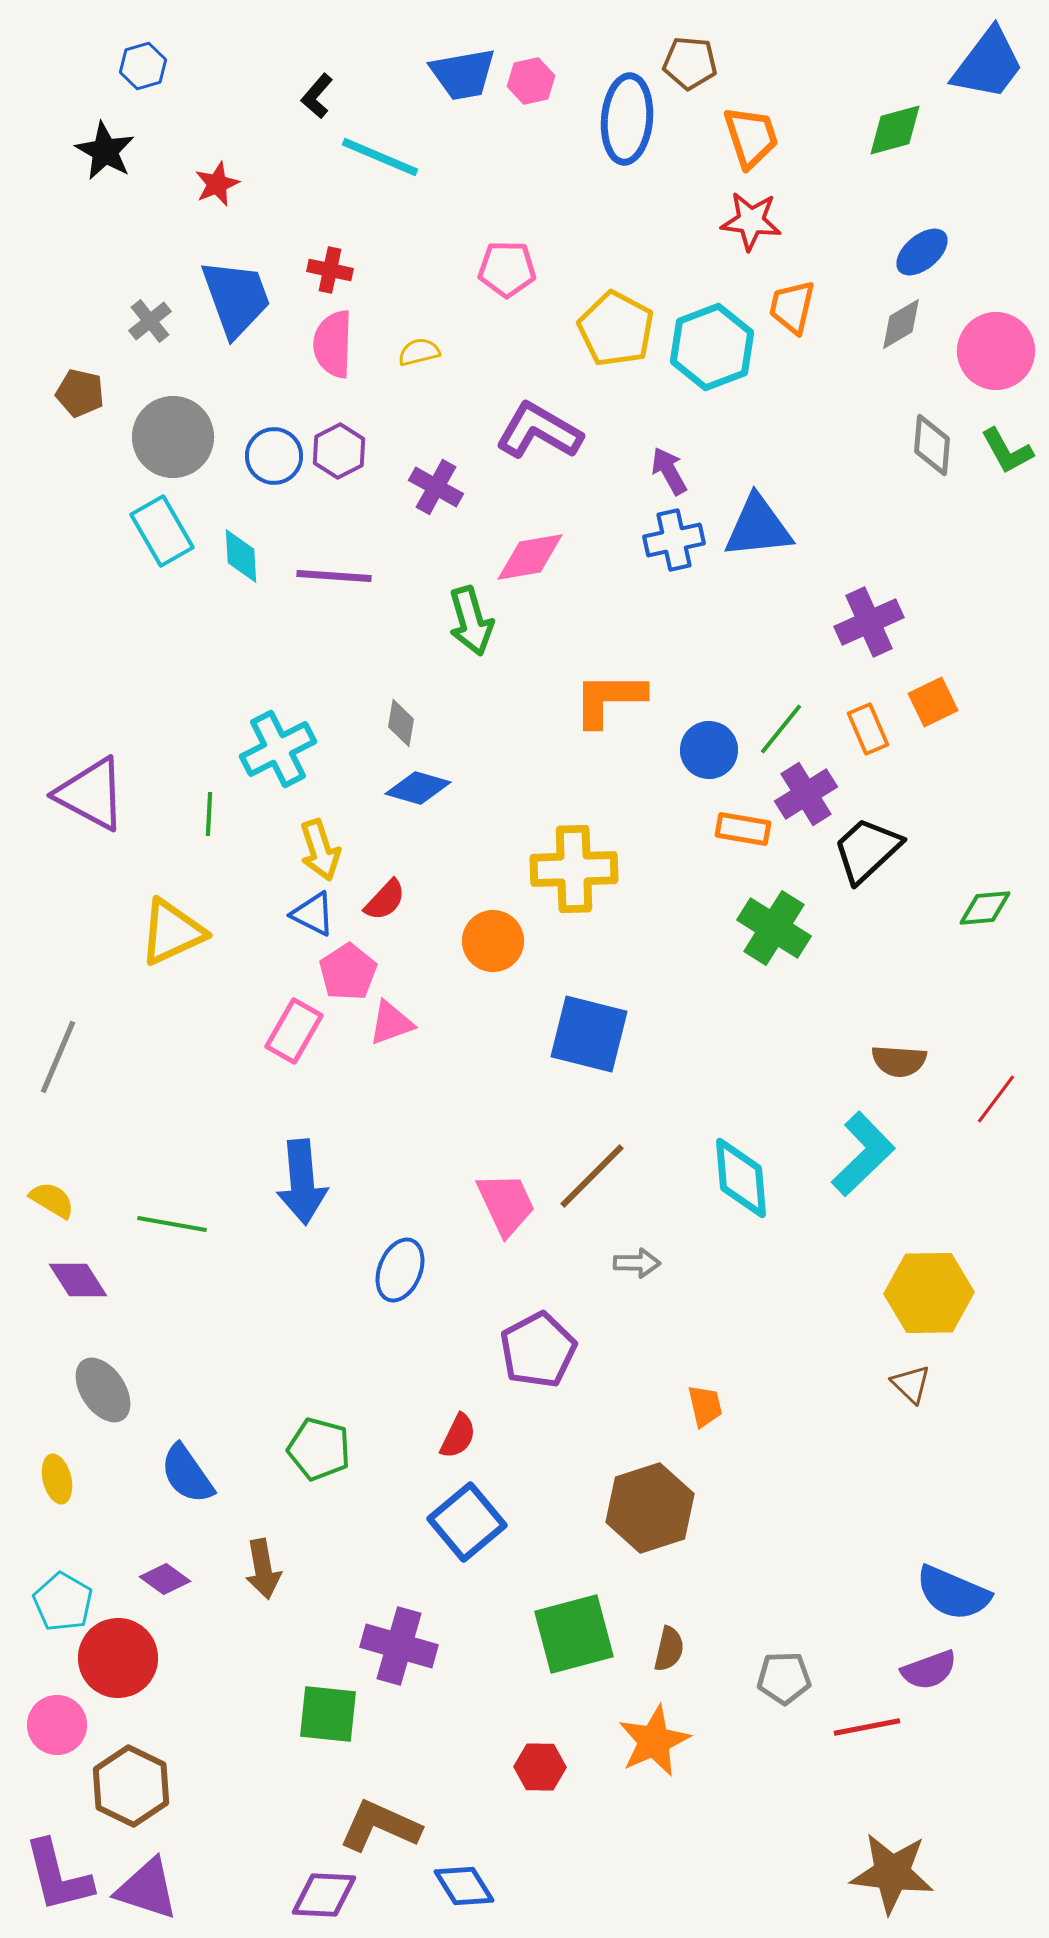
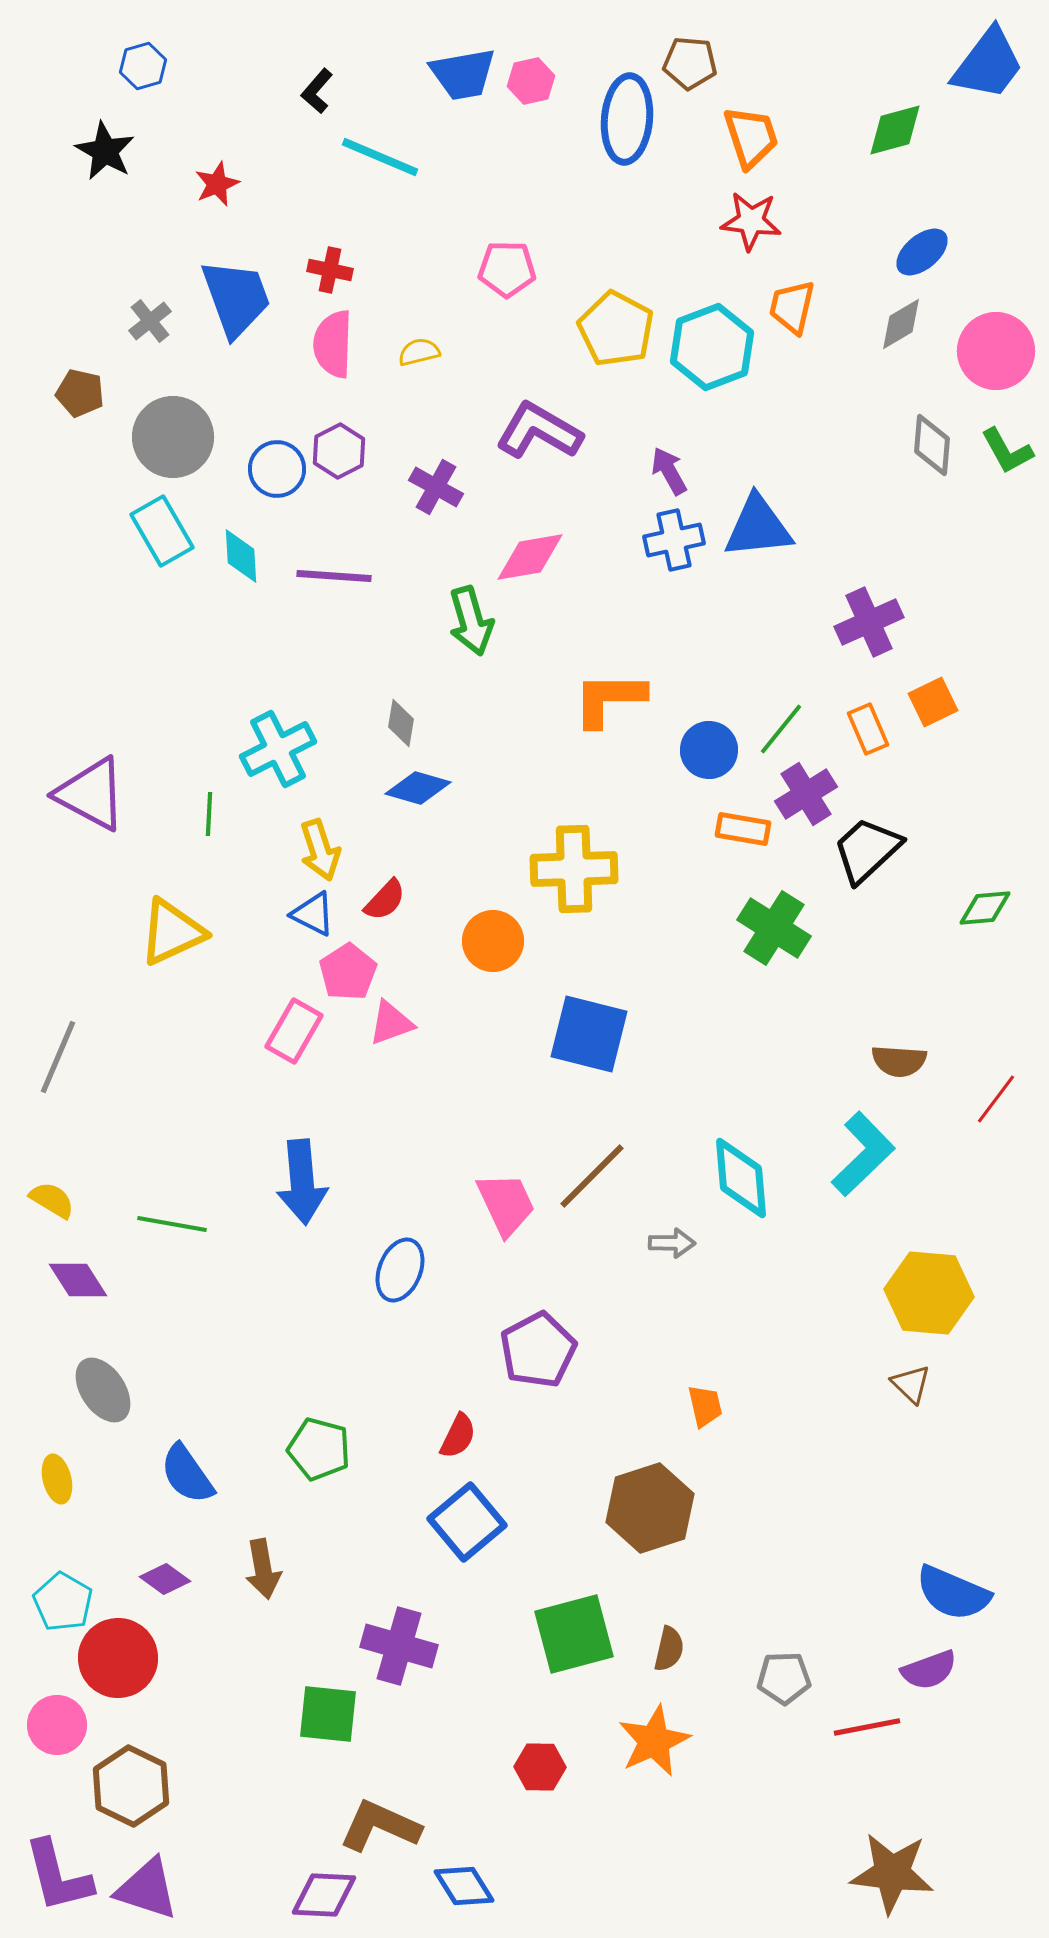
black L-shape at (317, 96): moved 5 px up
blue circle at (274, 456): moved 3 px right, 13 px down
gray arrow at (637, 1263): moved 35 px right, 20 px up
yellow hexagon at (929, 1293): rotated 6 degrees clockwise
